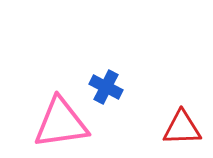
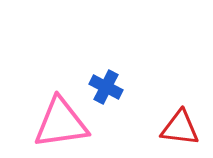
red triangle: moved 2 px left; rotated 9 degrees clockwise
